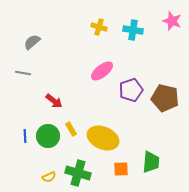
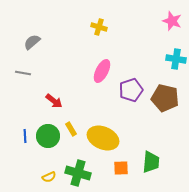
cyan cross: moved 43 px right, 29 px down
pink ellipse: rotated 25 degrees counterclockwise
orange square: moved 1 px up
